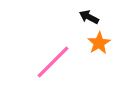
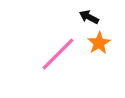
pink line: moved 5 px right, 8 px up
